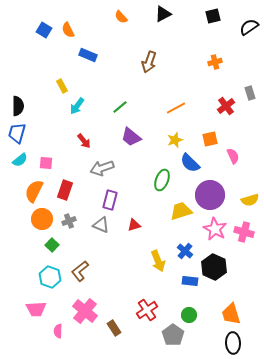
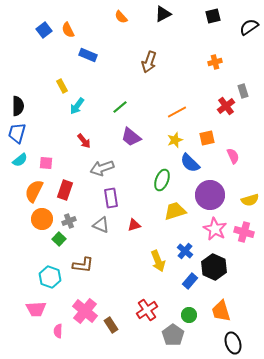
blue square at (44, 30): rotated 21 degrees clockwise
gray rectangle at (250, 93): moved 7 px left, 2 px up
orange line at (176, 108): moved 1 px right, 4 px down
orange square at (210, 139): moved 3 px left, 1 px up
purple rectangle at (110, 200): moved 1 px right, 2 px up; rotated 24 degrees counterclockwise
yellow trapezoid at (181, 211): moved 6 px left
green square at (52, 245): moved 7 px right, 6 px up
brown L-shape at (80, 271): moved 3 px right, 6 px up; rotated 135 degrees counterclockwise
blue rectangle at (190, 281): rotated 56 degrees counterclockwise
orange trapezoid at (231, 314): moved 10 px left, 3 px up
brown rectangle at (114, 328): moved 3 px left, 3 px up
black ellipse at (233, 343): rotated 15 degrees counterclockwise
